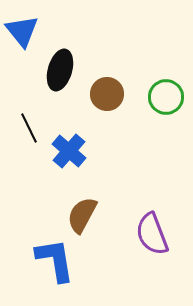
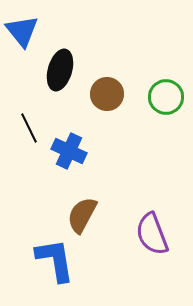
blue cross: rotated 16 degrees counterclockwise
